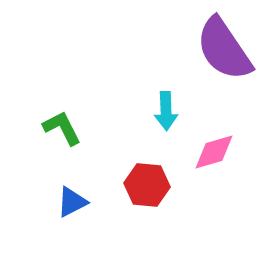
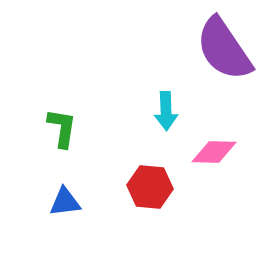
green L-shape: rotated 36 degrees clockwise
pink diamond: rotated 18 degrees clockwise
red hexagon: moved 3 px right, 2 px down
blue triangle: moved 7 px left; rotated 20 degrees clockwise
